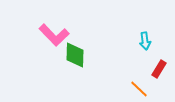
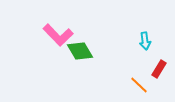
pink L-shape: moved 4 px right
green diamond: moved 5 px right, 4 px up; rotated 32 degrees counterclockwise
orange line: moved 4 px up
